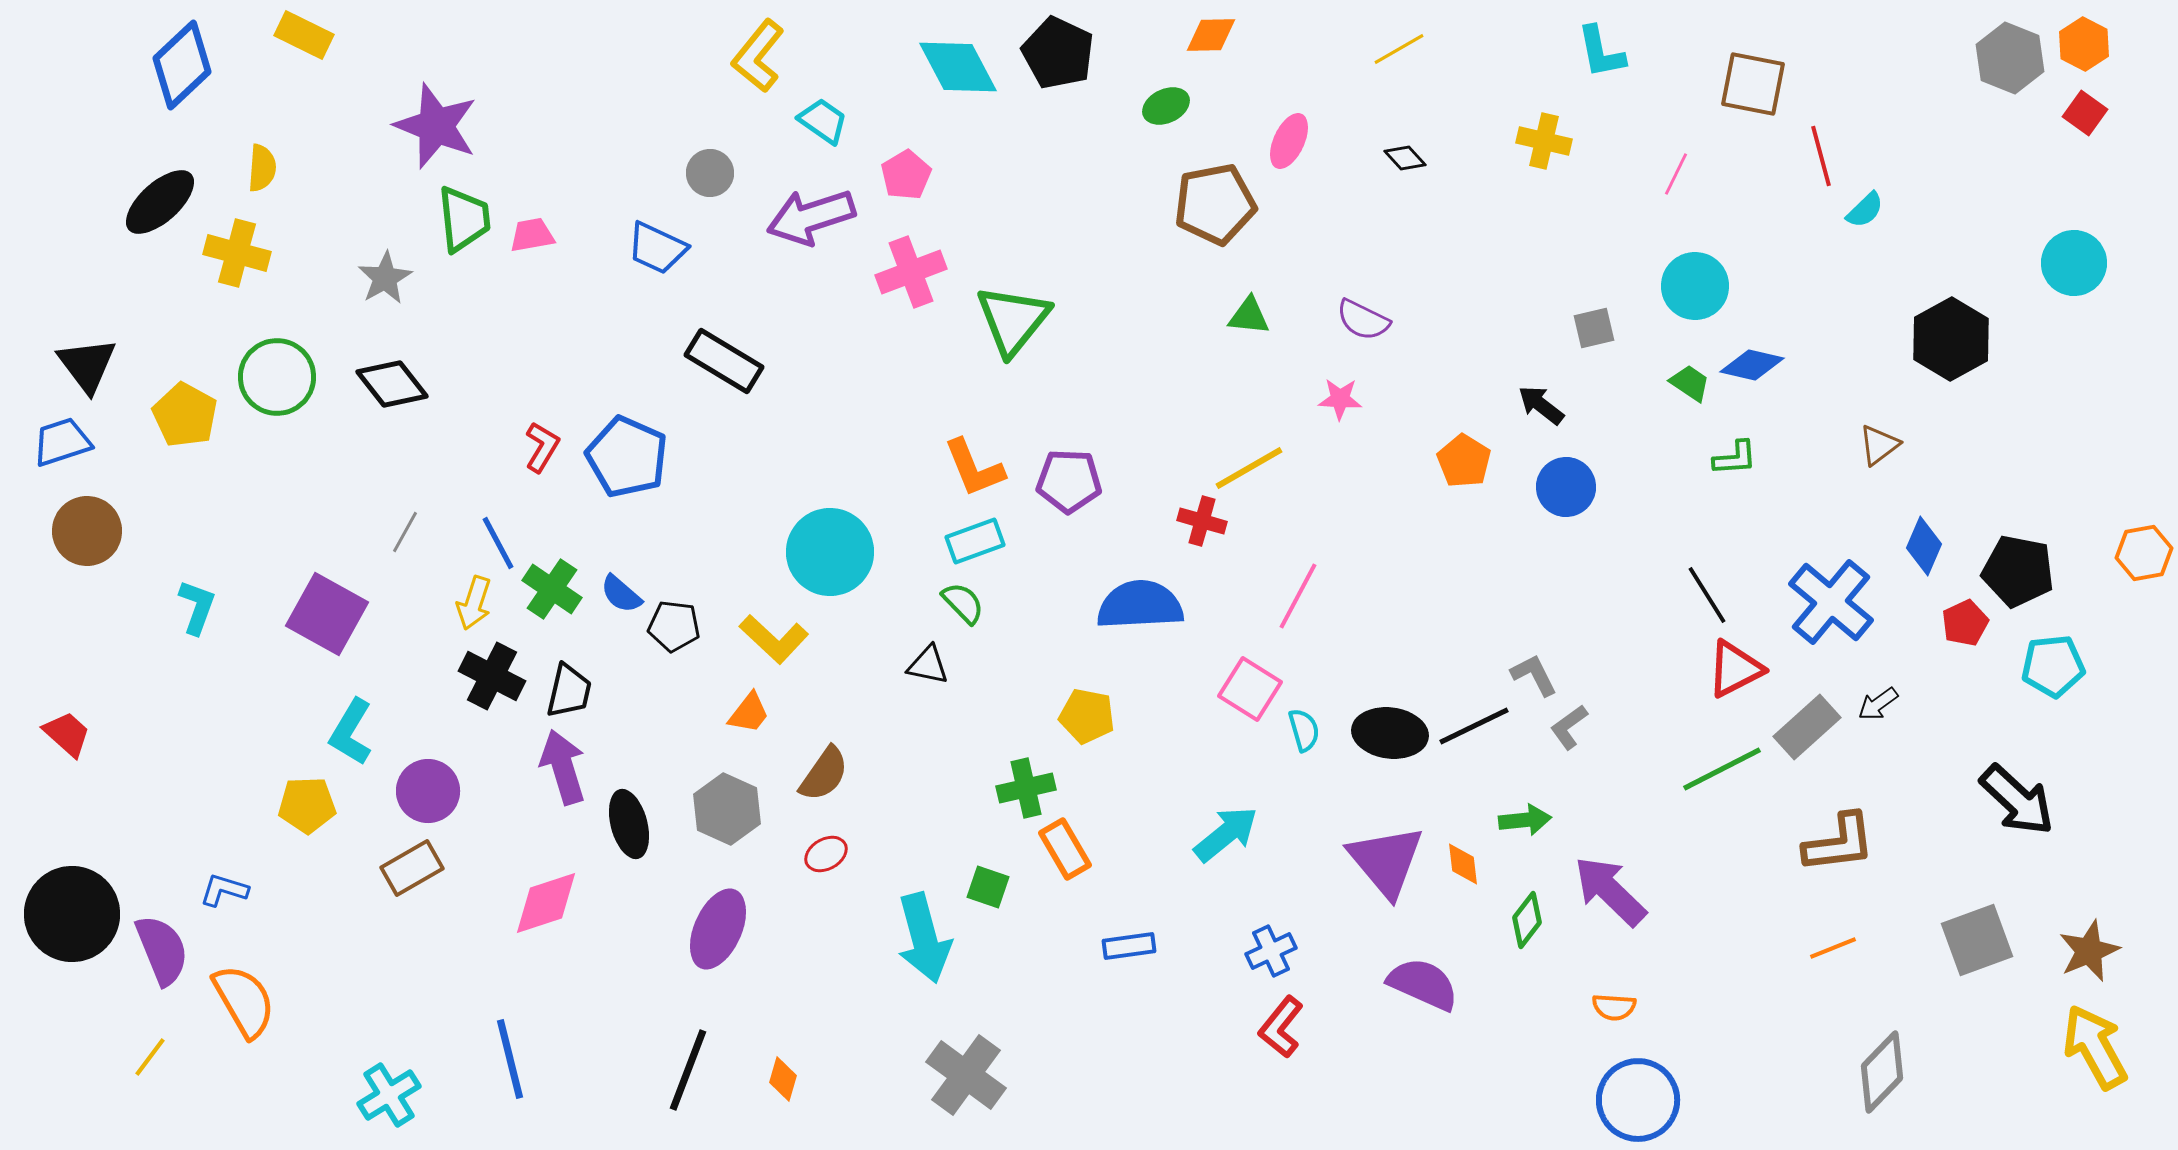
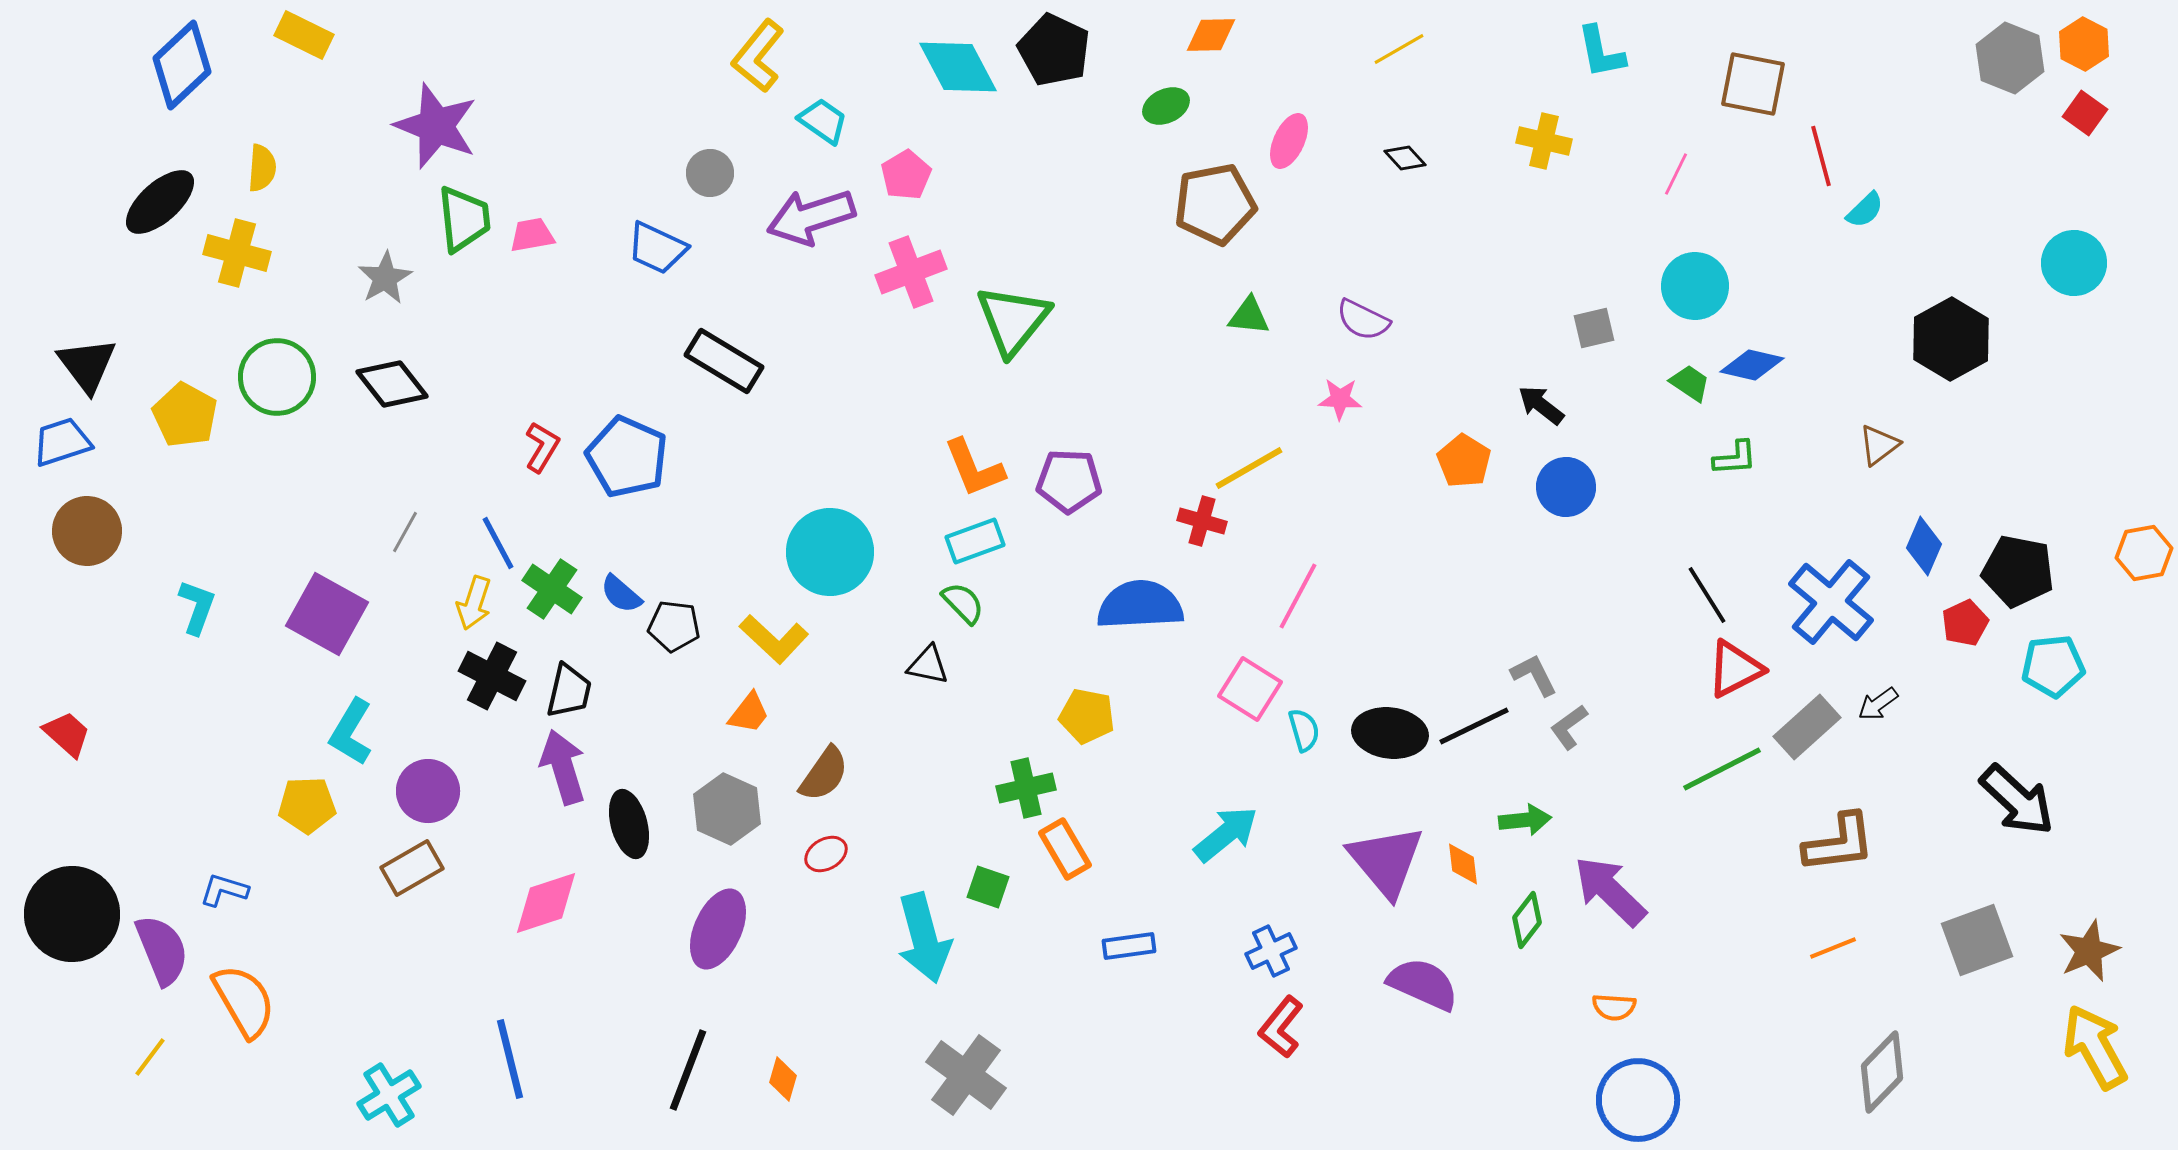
black pentagon at (1058, 53): moved 4 px left, 3 px up
